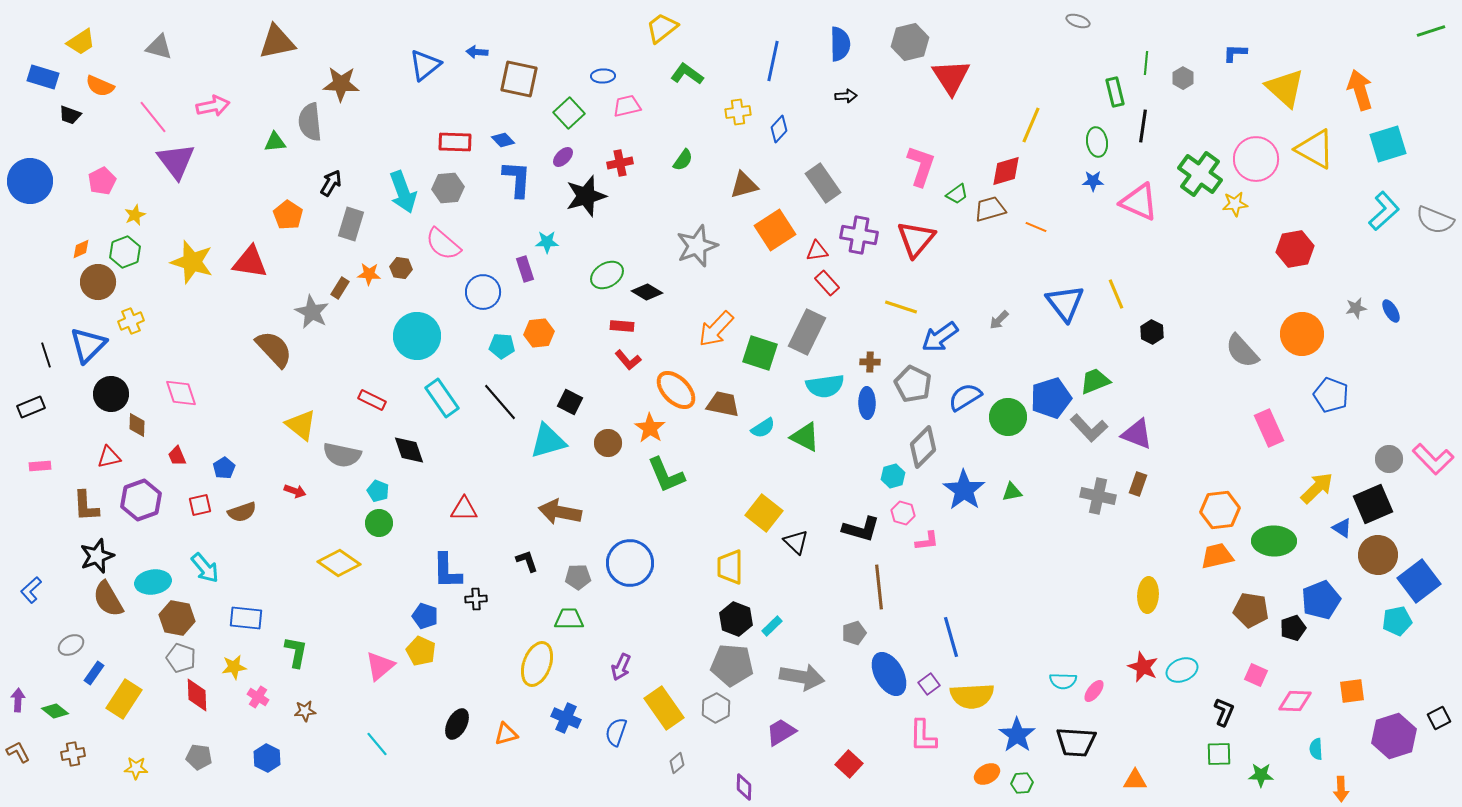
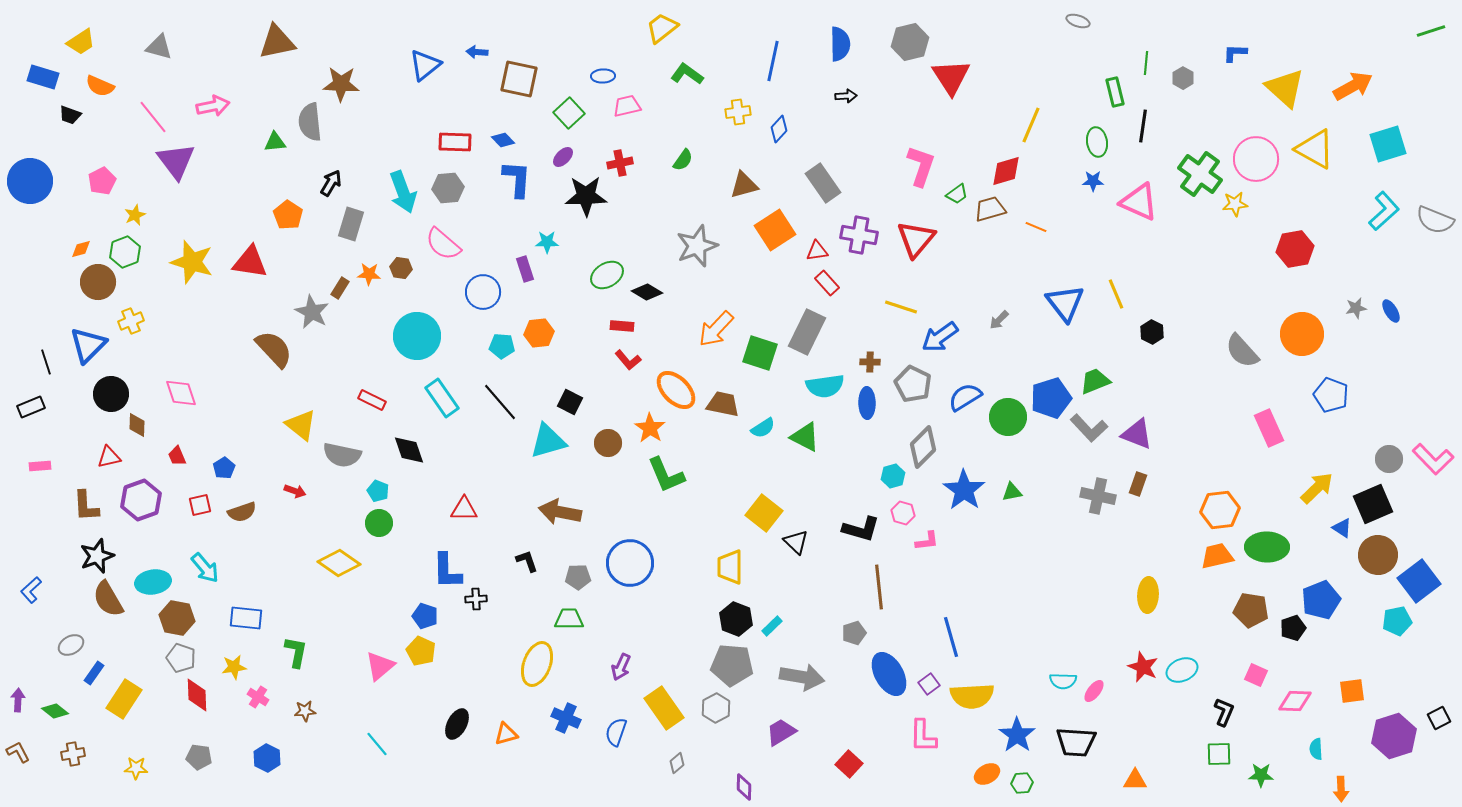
orange arrow at (1360, 90): moved 7 px left, 4 px up; rotated 78 degrees clockwise
black star at (586, 196): rotated 15 degrees clockwise
orange diamond at (81, 249): rotated 10 degrees clockwise
black line at (46, 355): moved 7 px down
green ellipse at (1274, 541): moved 7 px left, 6 px down
